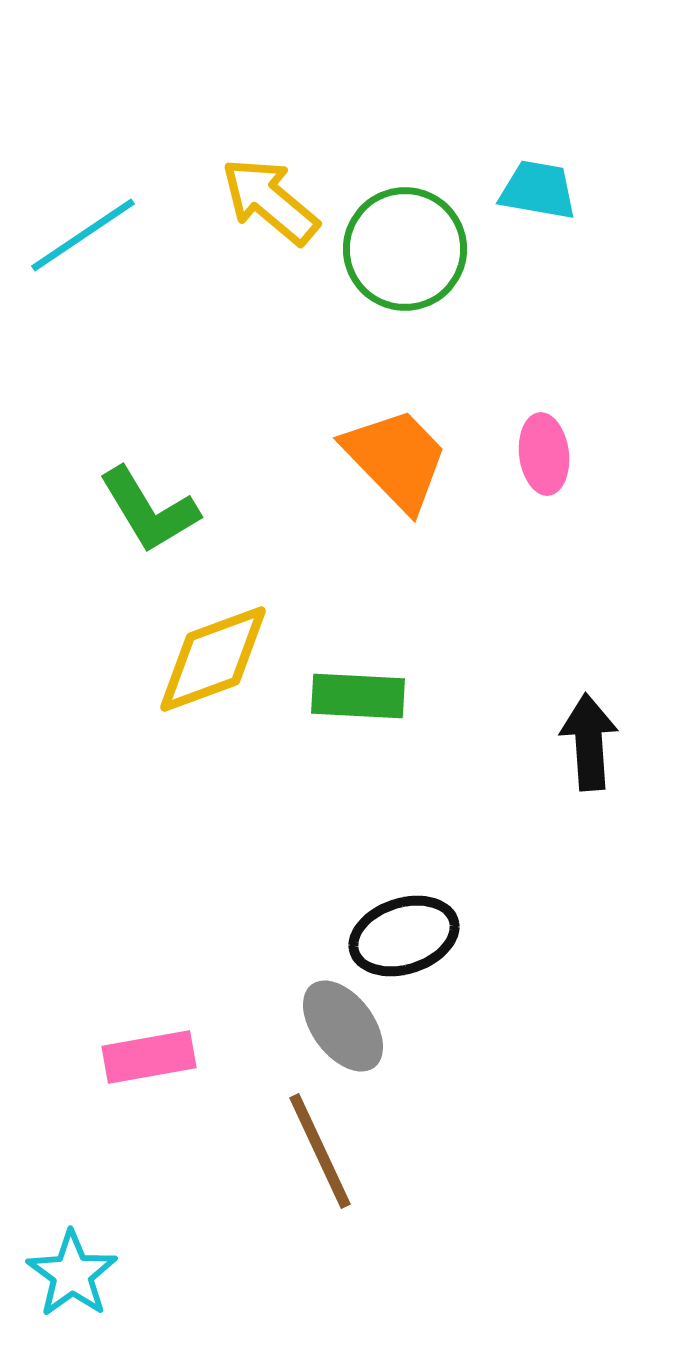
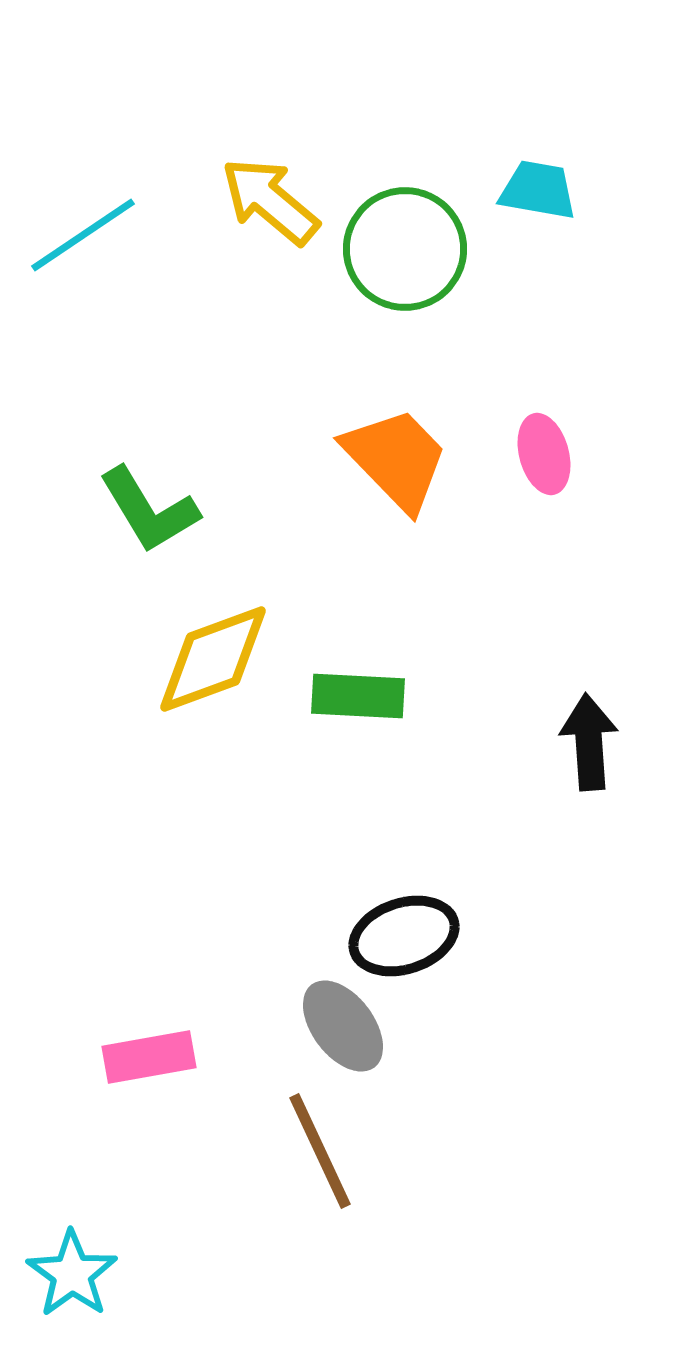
pink ellipse: rotated 8 degrees counterclockwise
